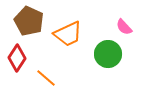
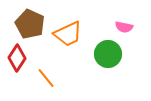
brown pentagon: moved 1 px right, 3 px down
pink semicircle: rotated 36 degrees counterclockwise
orange line: rotated 10 degrees clockwise
